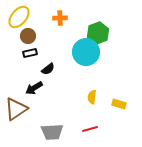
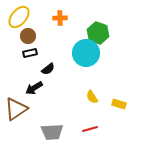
green hexagon: rotated 20 degrees counterclockwise
cyan circle: moved 1 px down
yellow semicircle: rotated 40 degrees counterclockwise
